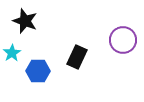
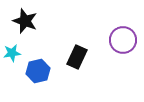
cyan star: rotated 24 degrees clockwise
blue hexagon: rotated 15 degrees counterclockwise
